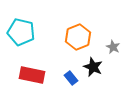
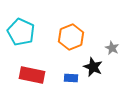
cyan pentagon: rotated 12 degrees clockwise
orange hexagon: moved 7 px left
gray star: moved 1 px left, 1 px down
blue rectangle: rotated 48 degrees counterclockwise
